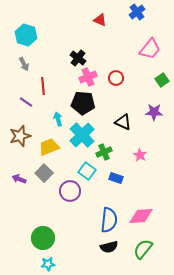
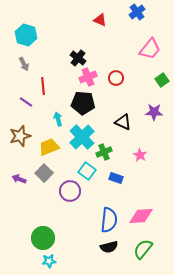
cyan cross: moved 2 px down
cyan star: moved 1 px right, 3 px up
